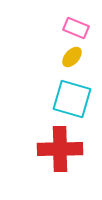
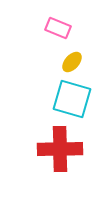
pink rectangle: moved 18 px left
yellow ellipse: moved 5 px down
